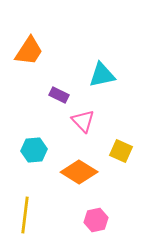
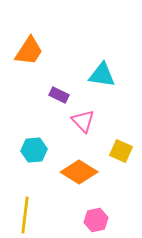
cyan triangle: rotated 20 degrees clockwise
